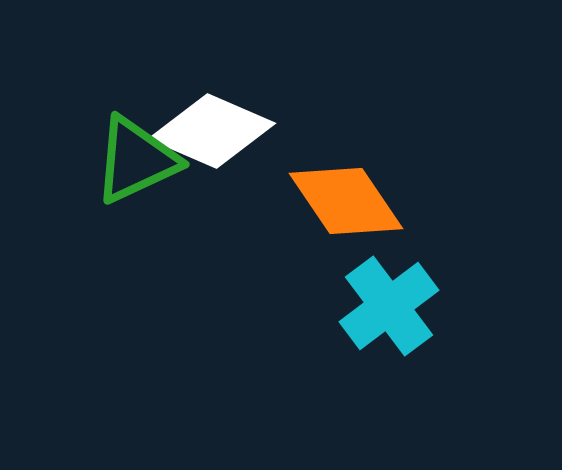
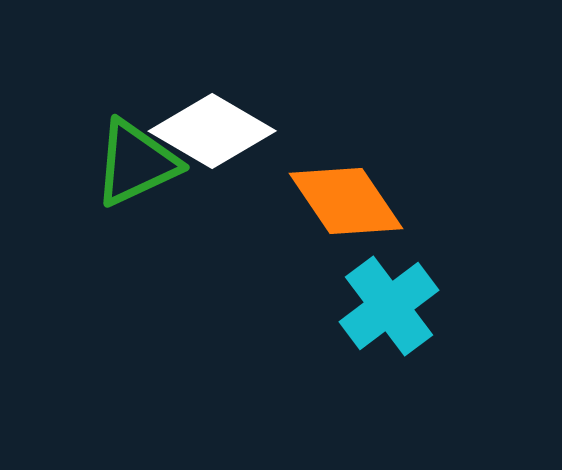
white diamond: rotated 7 degrees clockwise
green triangle: moved 3 px down
